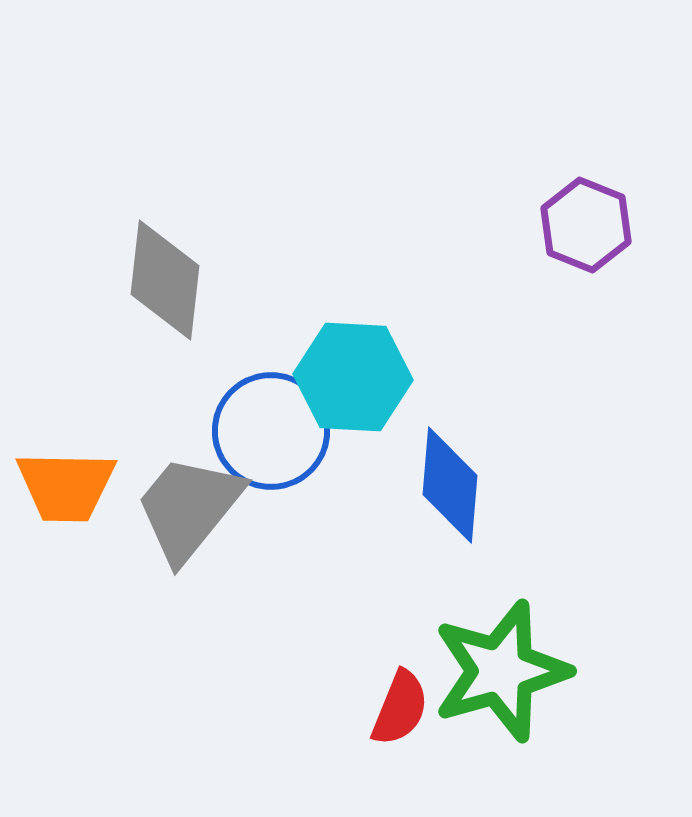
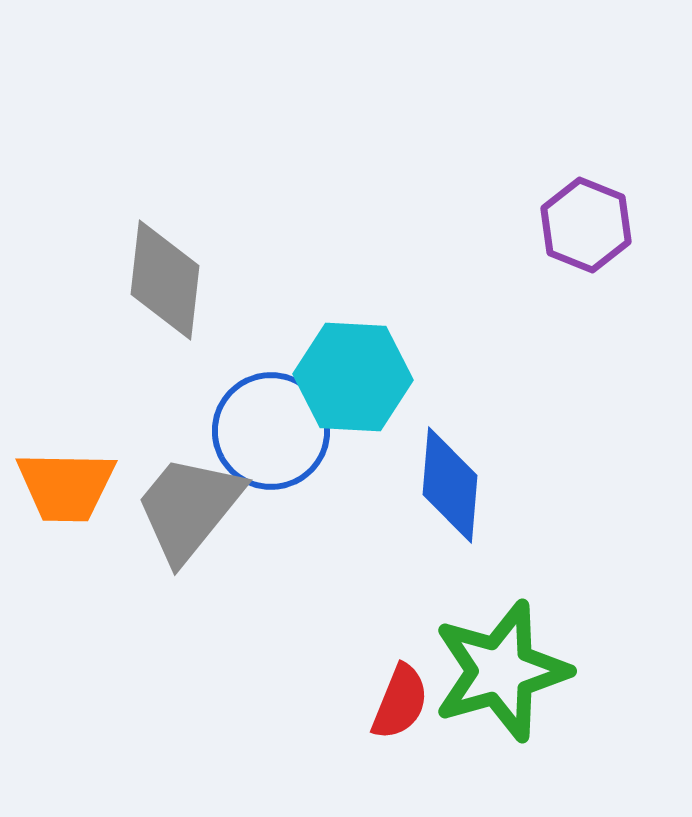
red semicircle: moved 6 px up
